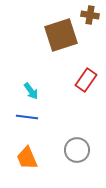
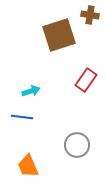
brown square: moved 2 px left
cyan arrow: rotated 72 degrees counterclockwise
blue line: moved 5 px left
gray circle: moved 5 px up
orange trapezoid: moved 1 px right, 8 px down
